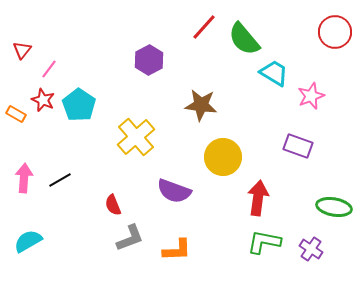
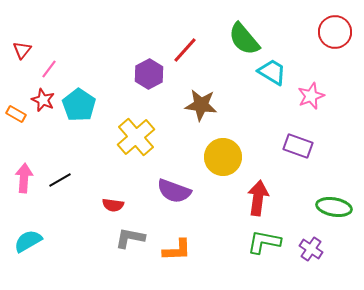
red line: moved 19 px left, 23 px down
purple hexagon: moved 14 px down
cyan trapezoid: moved 2 px left, 1 px up
red semicircle: rotated 60 degrees counterclockwise
gray L-shape: rotated 148 degrees counterclockwise
